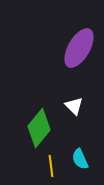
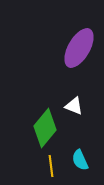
white triangle: rotated 24 degrees counterclockwise
green diamond: moved 6 px right
cyan semicircle: moved 1 px down
